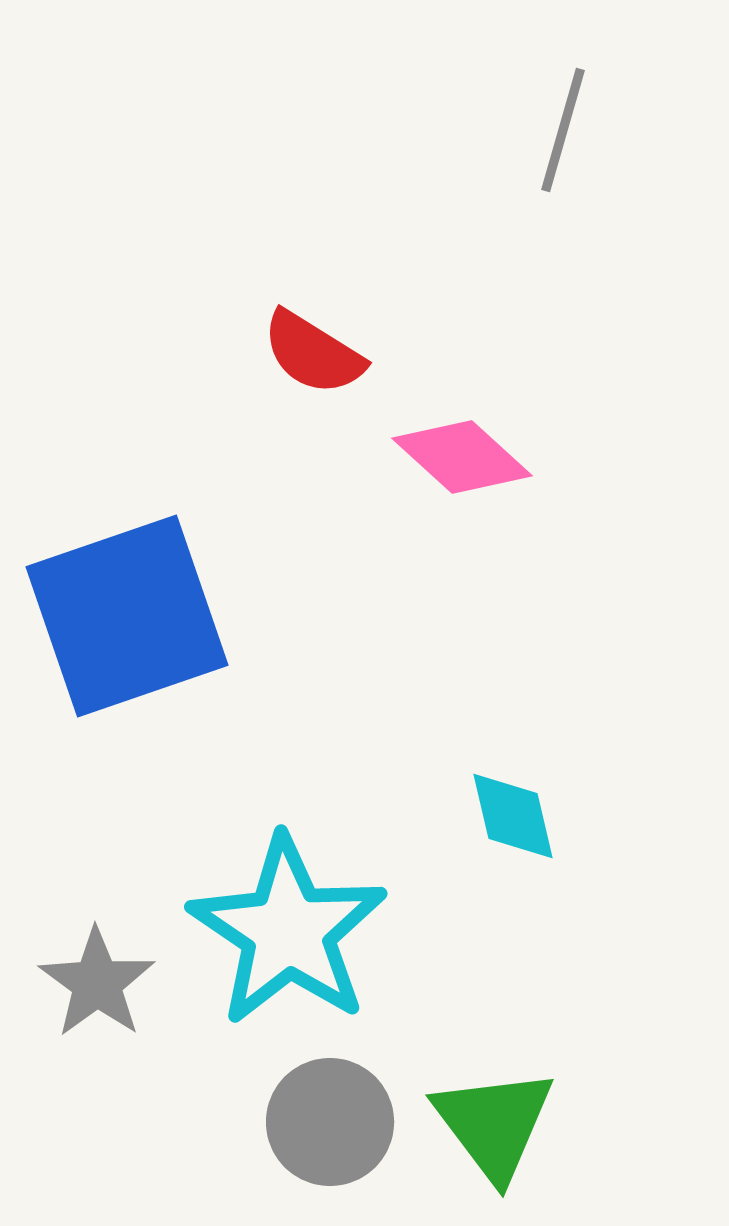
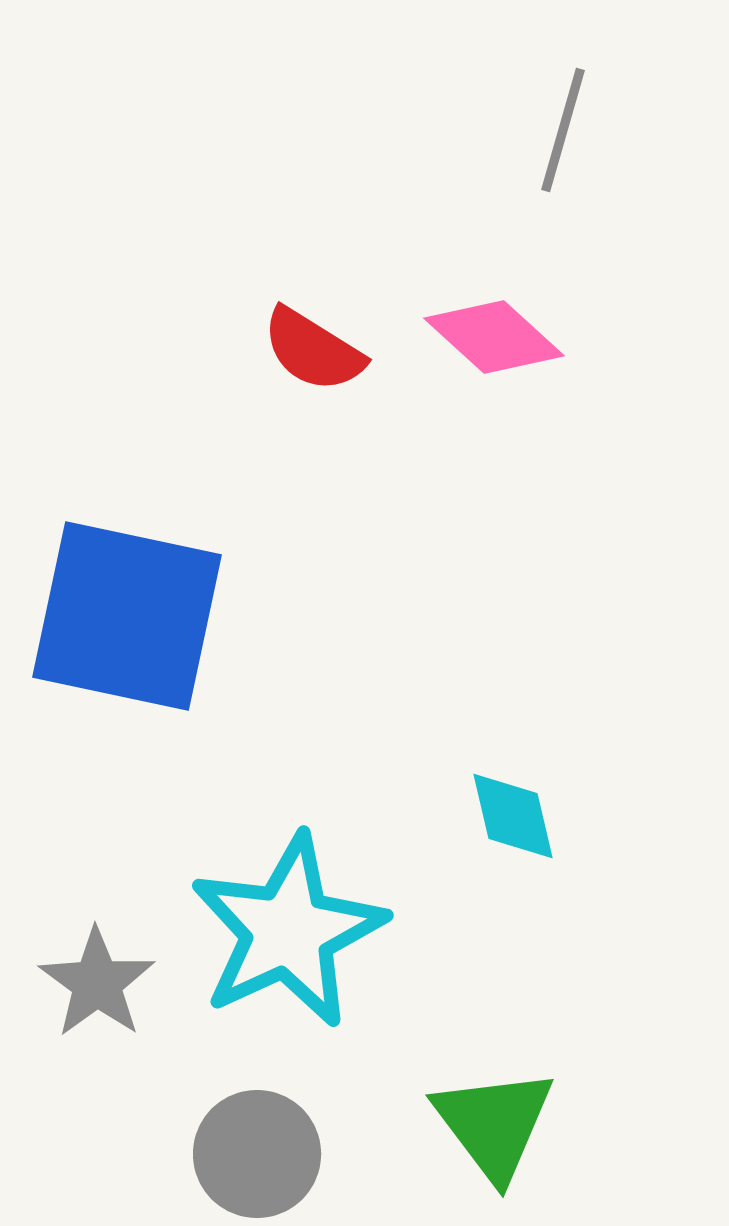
red semicircle: moved 3 px up
pink diamond: moved 32 px right, 120 px up
blue square: rotated 31 degrees clockwise
cyan star: rotated 13 degrees clockwise
gray circle: moved 73 px left, 32 px down
